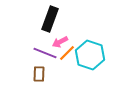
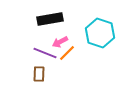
black rectangle: rotated 60 degrees clockwise
cyan hexagon: moved 10 px right, 22 px up
